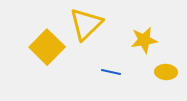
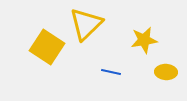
yellow square: rotated 12 degrees counterclockwise
